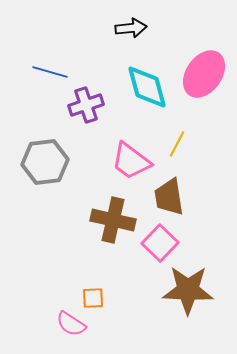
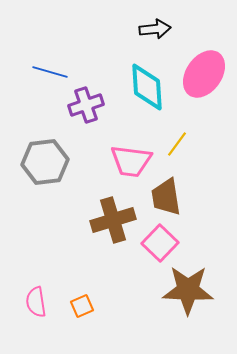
black arrow: moved 24 px right, 1 px down
cyan diamond: rotated 12 degrees clockwise
yellow line: rotated 8 degrees clockwise
pink trapezoid: rotated 30 degrees counterclockwise
brown trapezoid: moved 3 px left
brown cross: rotated 30 degrees counterclockwise
orange square: moved 11 px left, 8 px down; rotated 20 degrees counterclockwise
pink semicircle: moved 35 px left, 22 px up; rotated 48 degrees clockwise
